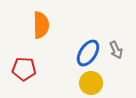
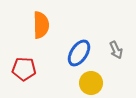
blue ellipse: moved 9 px left
